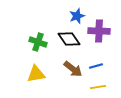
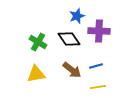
green cross: rotated 12 degrees clockwise
brown arrow: moved 1 px left, 1 px down
